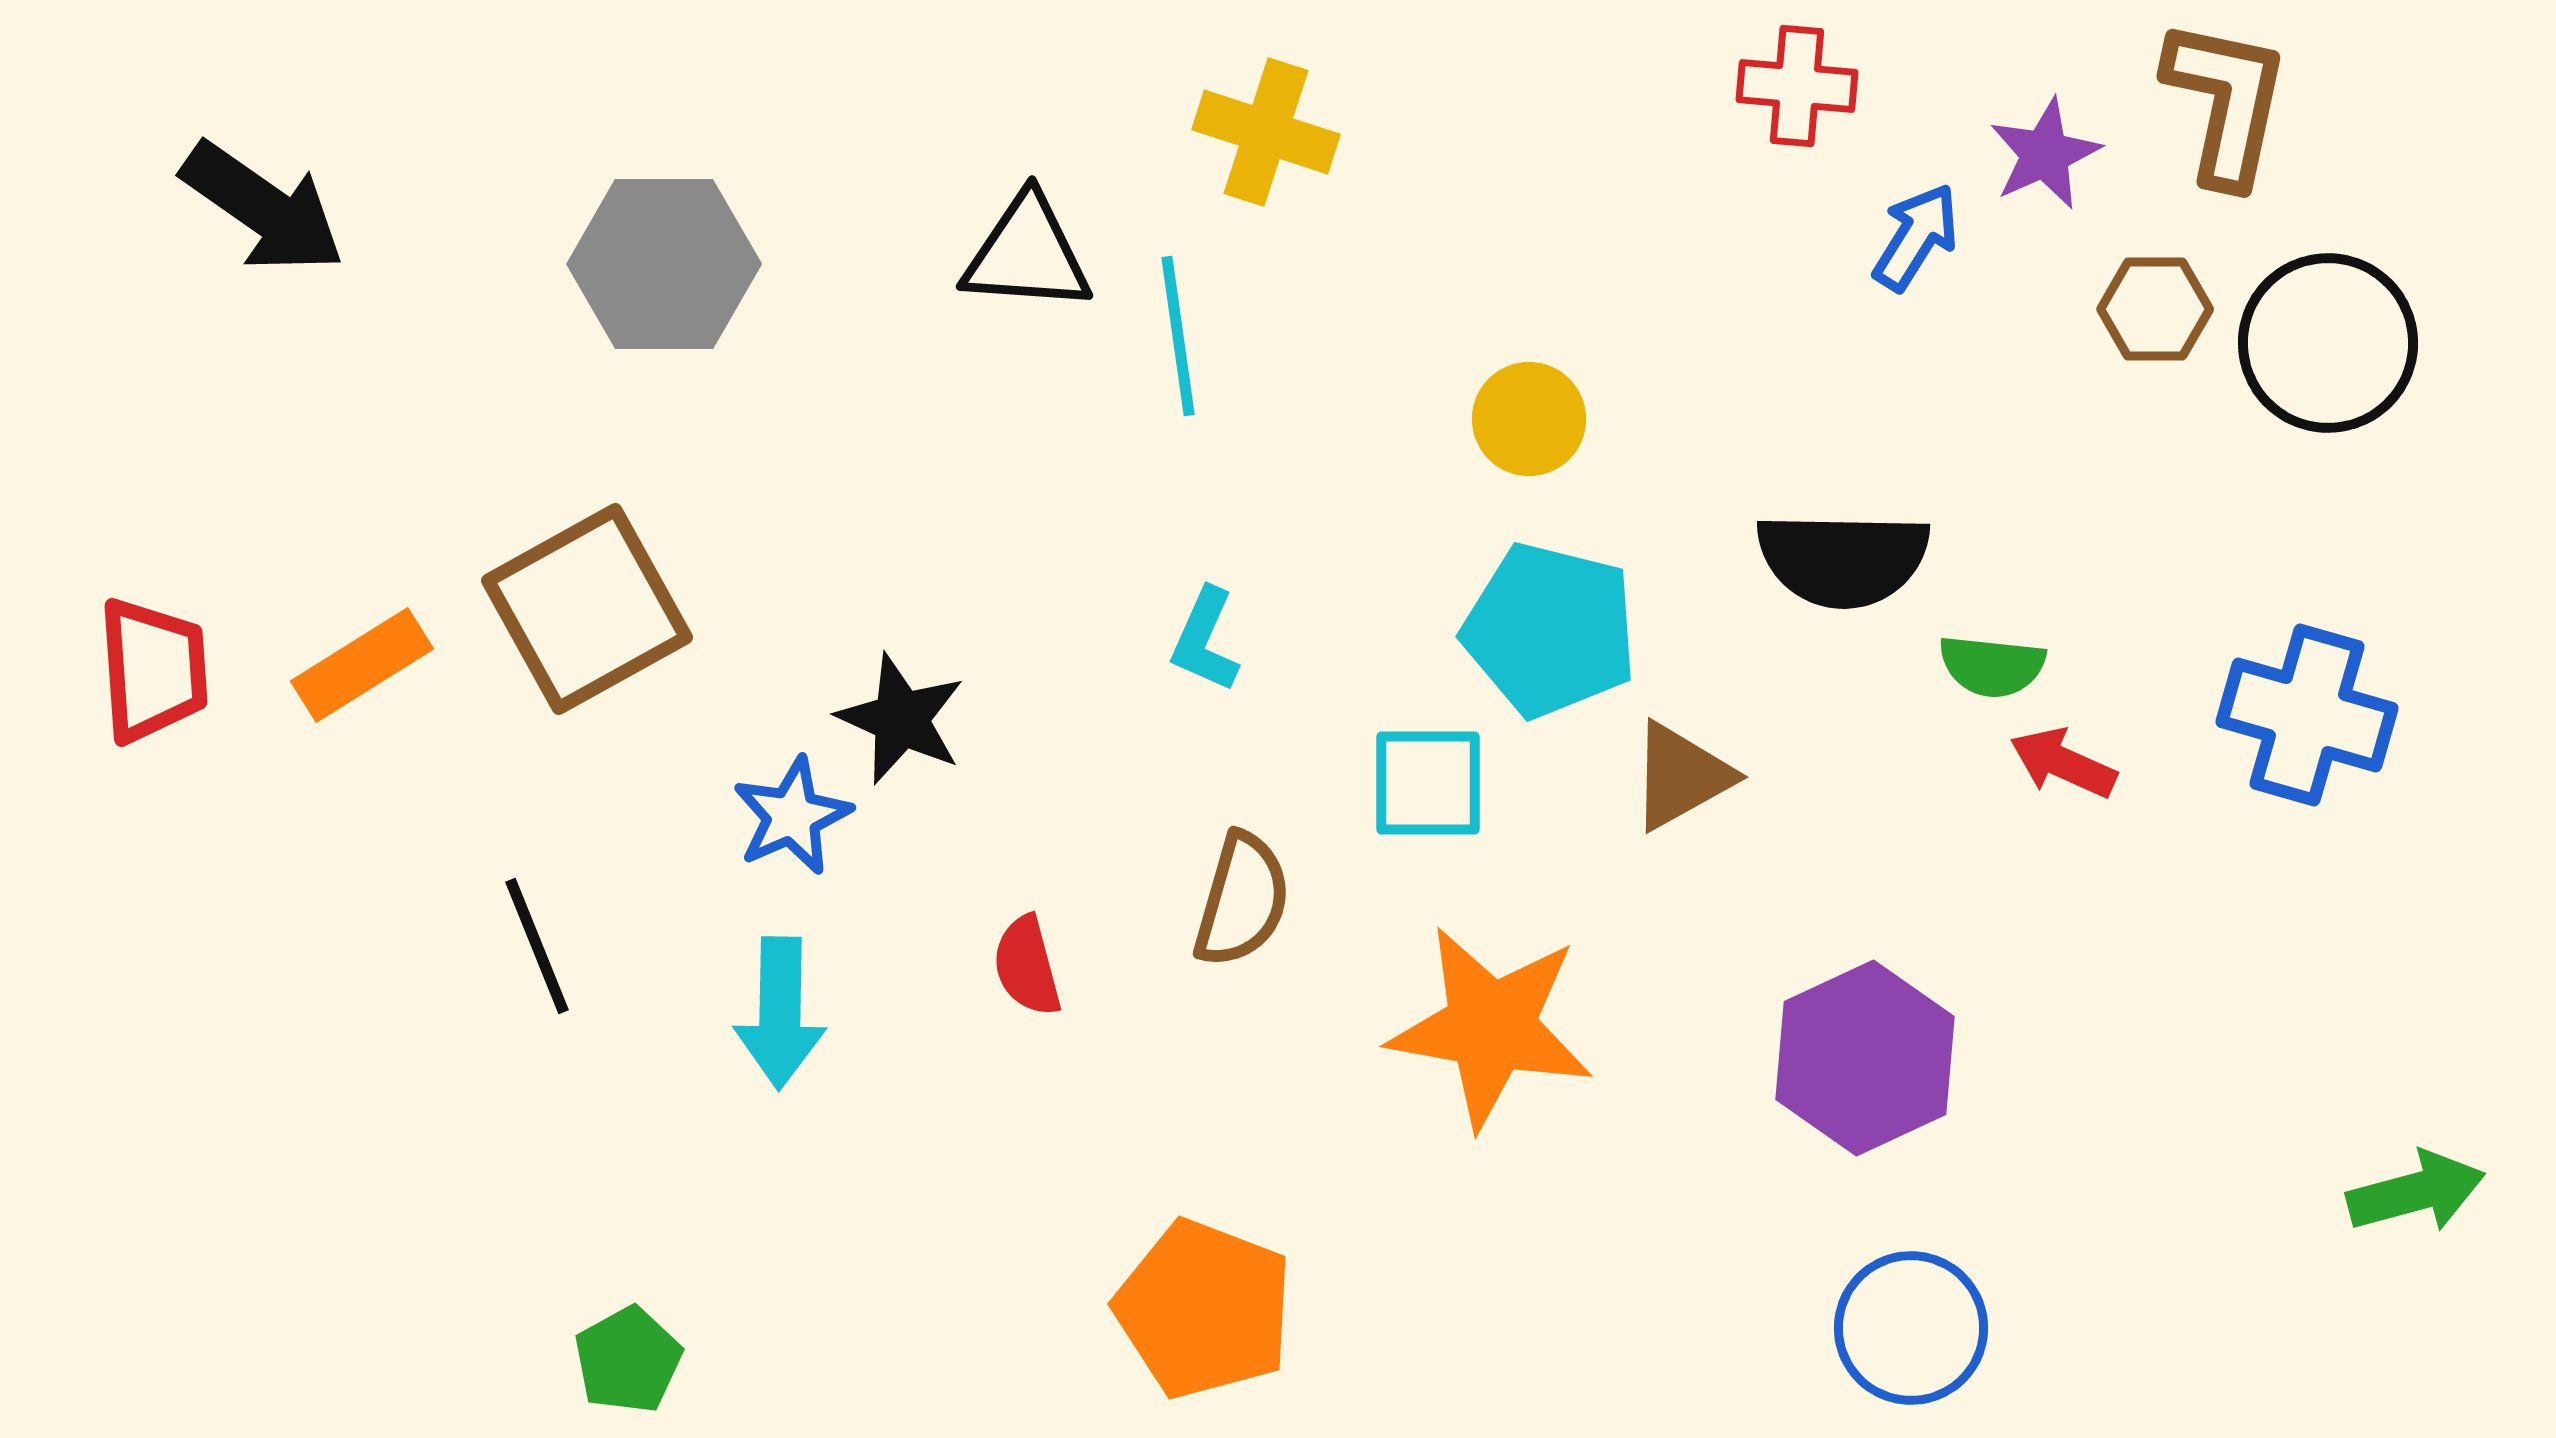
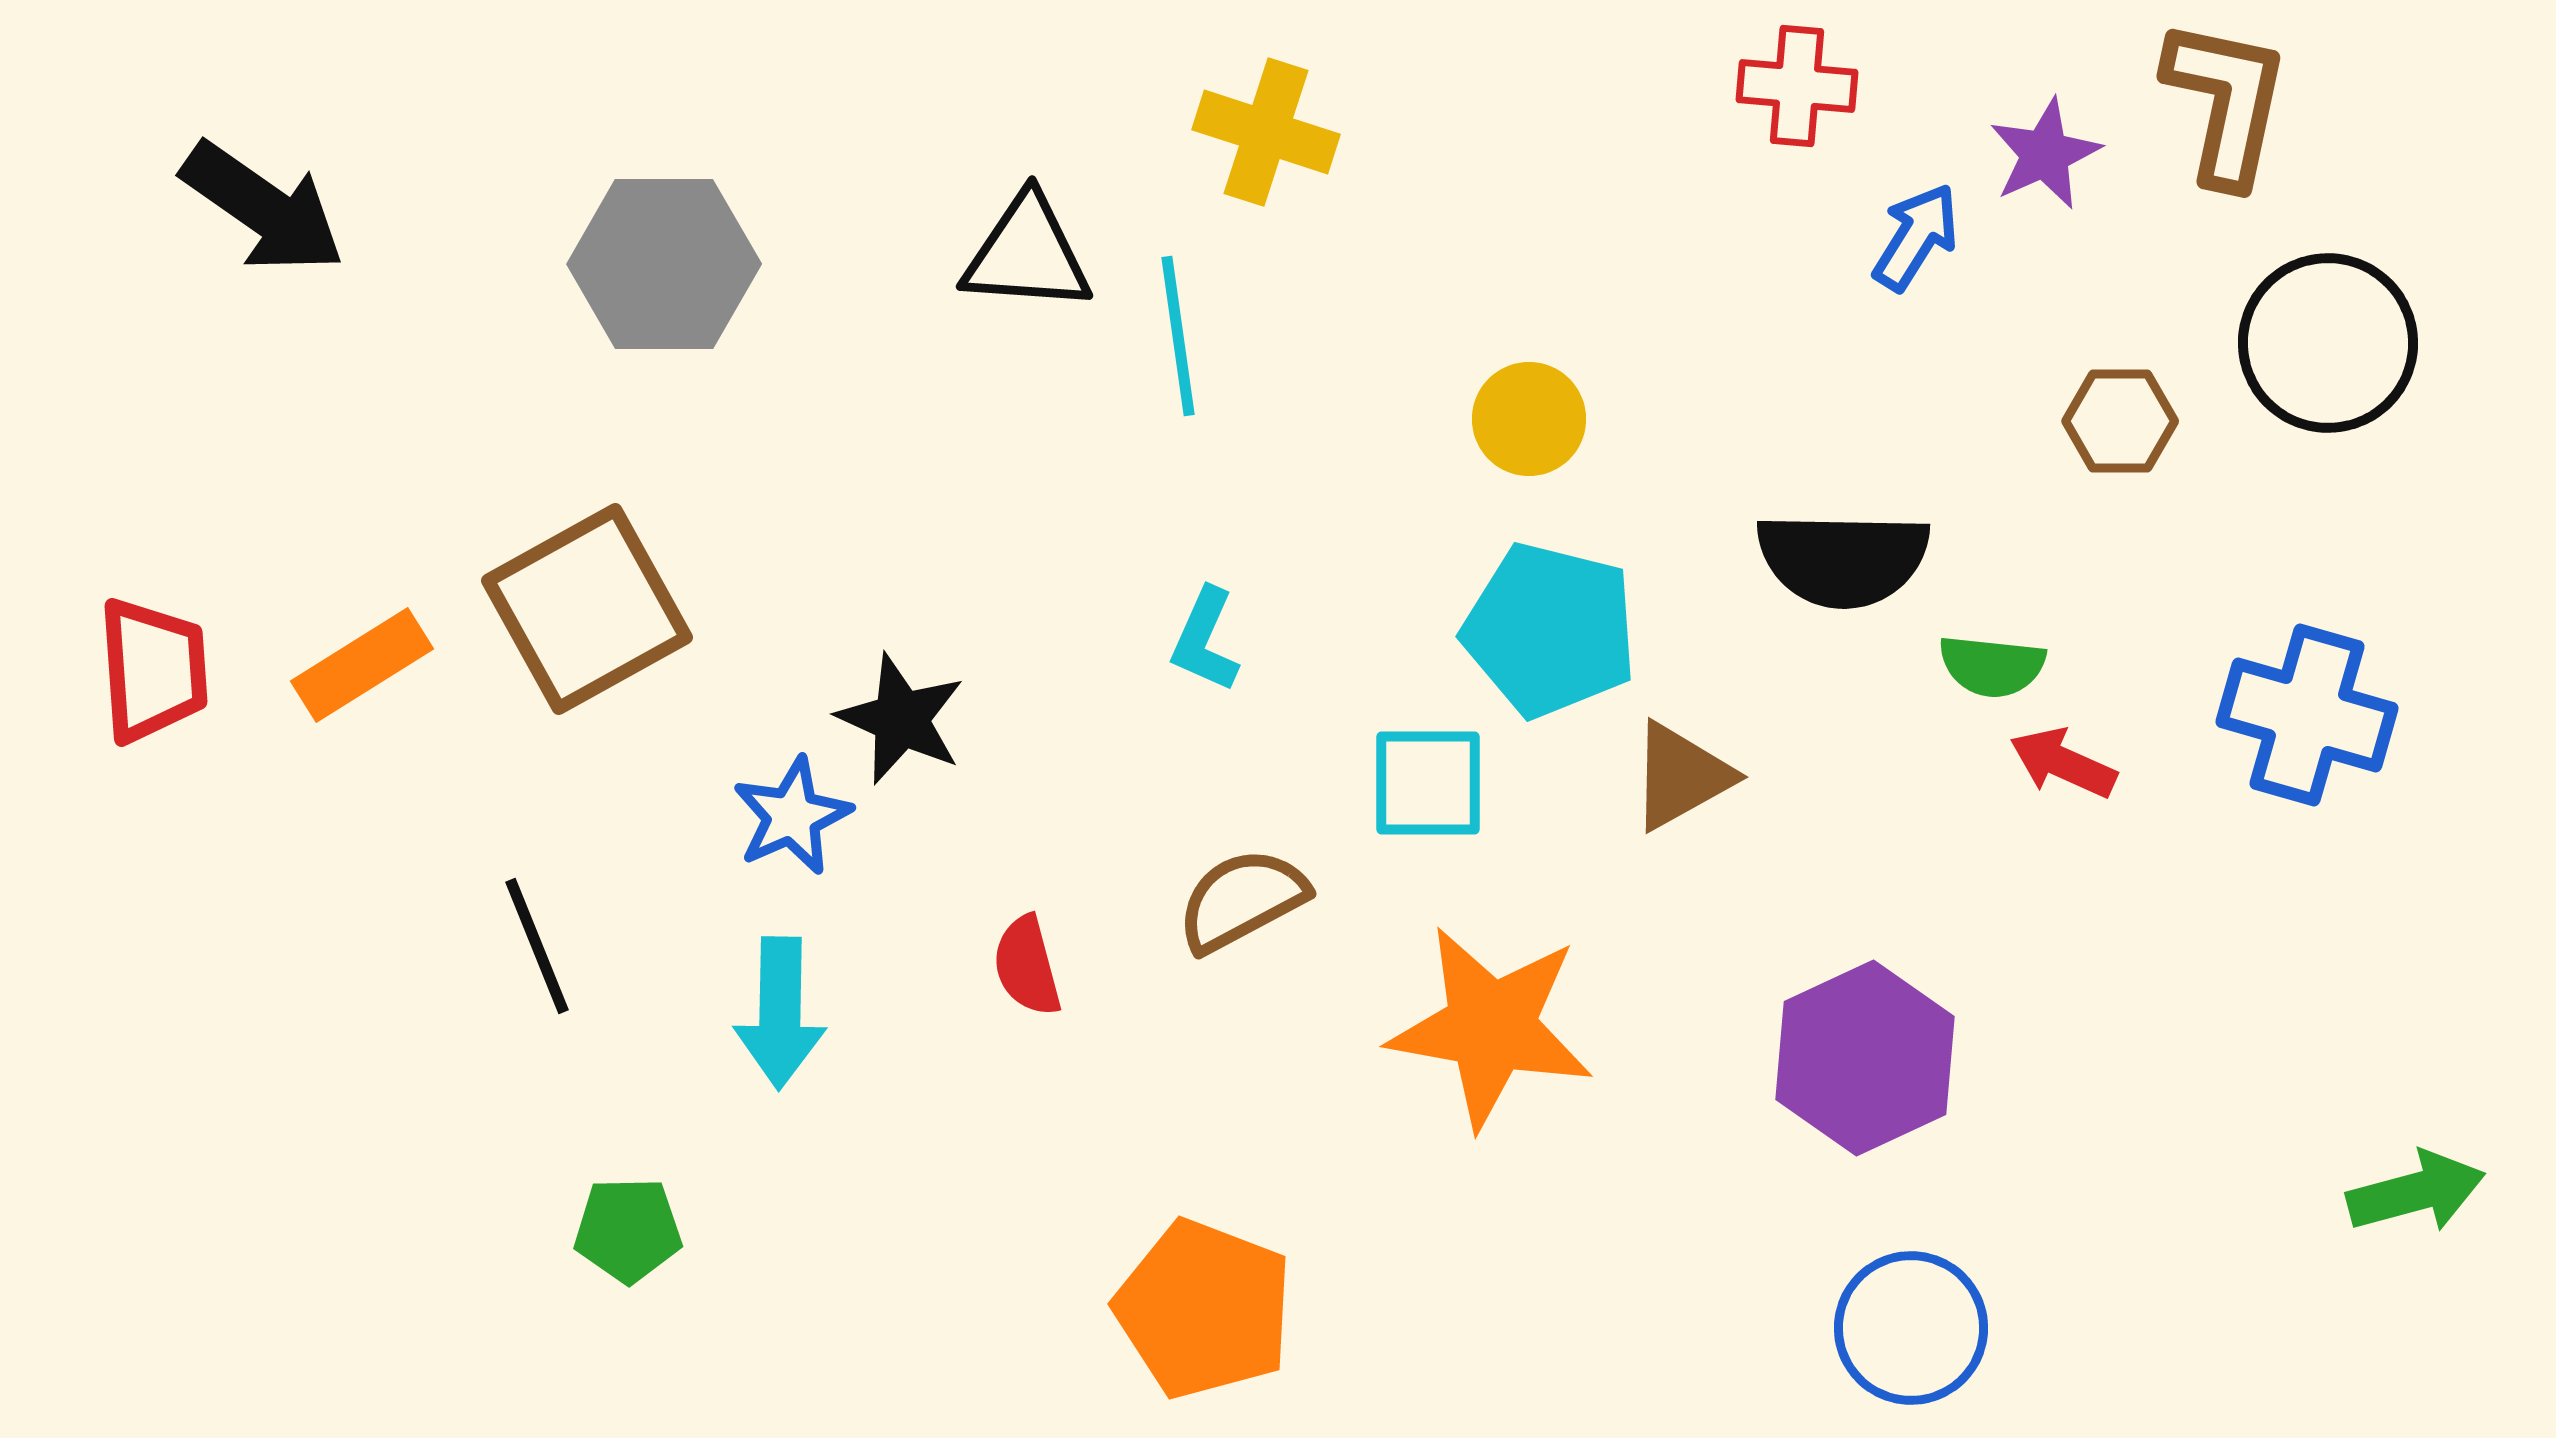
brown hexagon: moved 35 px left, 112 px down
brown semicircle: rotated 134 degrees counterclockwise
green pentagon: moved 130 px up; rotated 28 degrees clockwise
